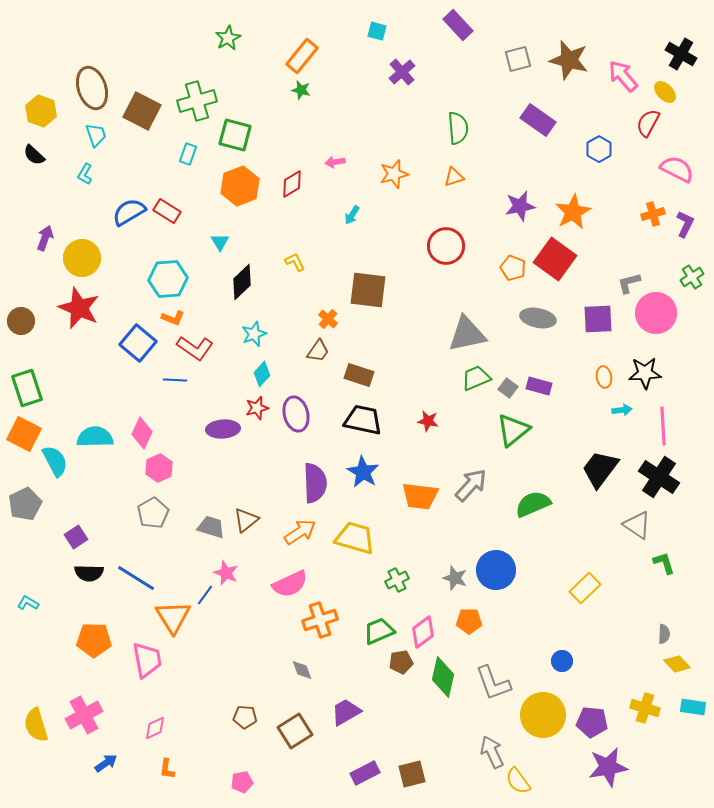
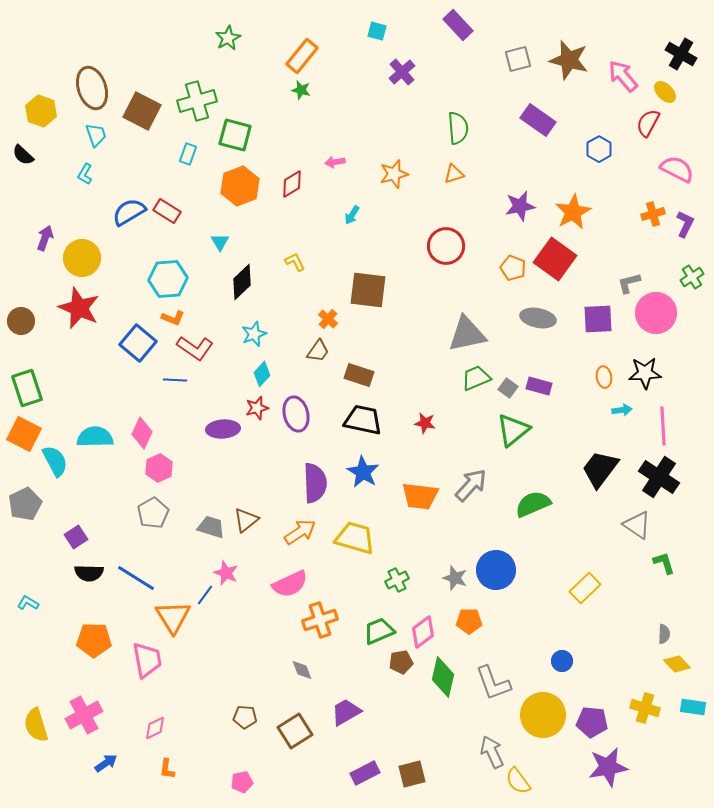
black semicircle at (34, 155): moved 11 px left
orange triangle at (454, 177): moved 3 px up
red star at (428, 421): moved 3 px left, 2 px down
